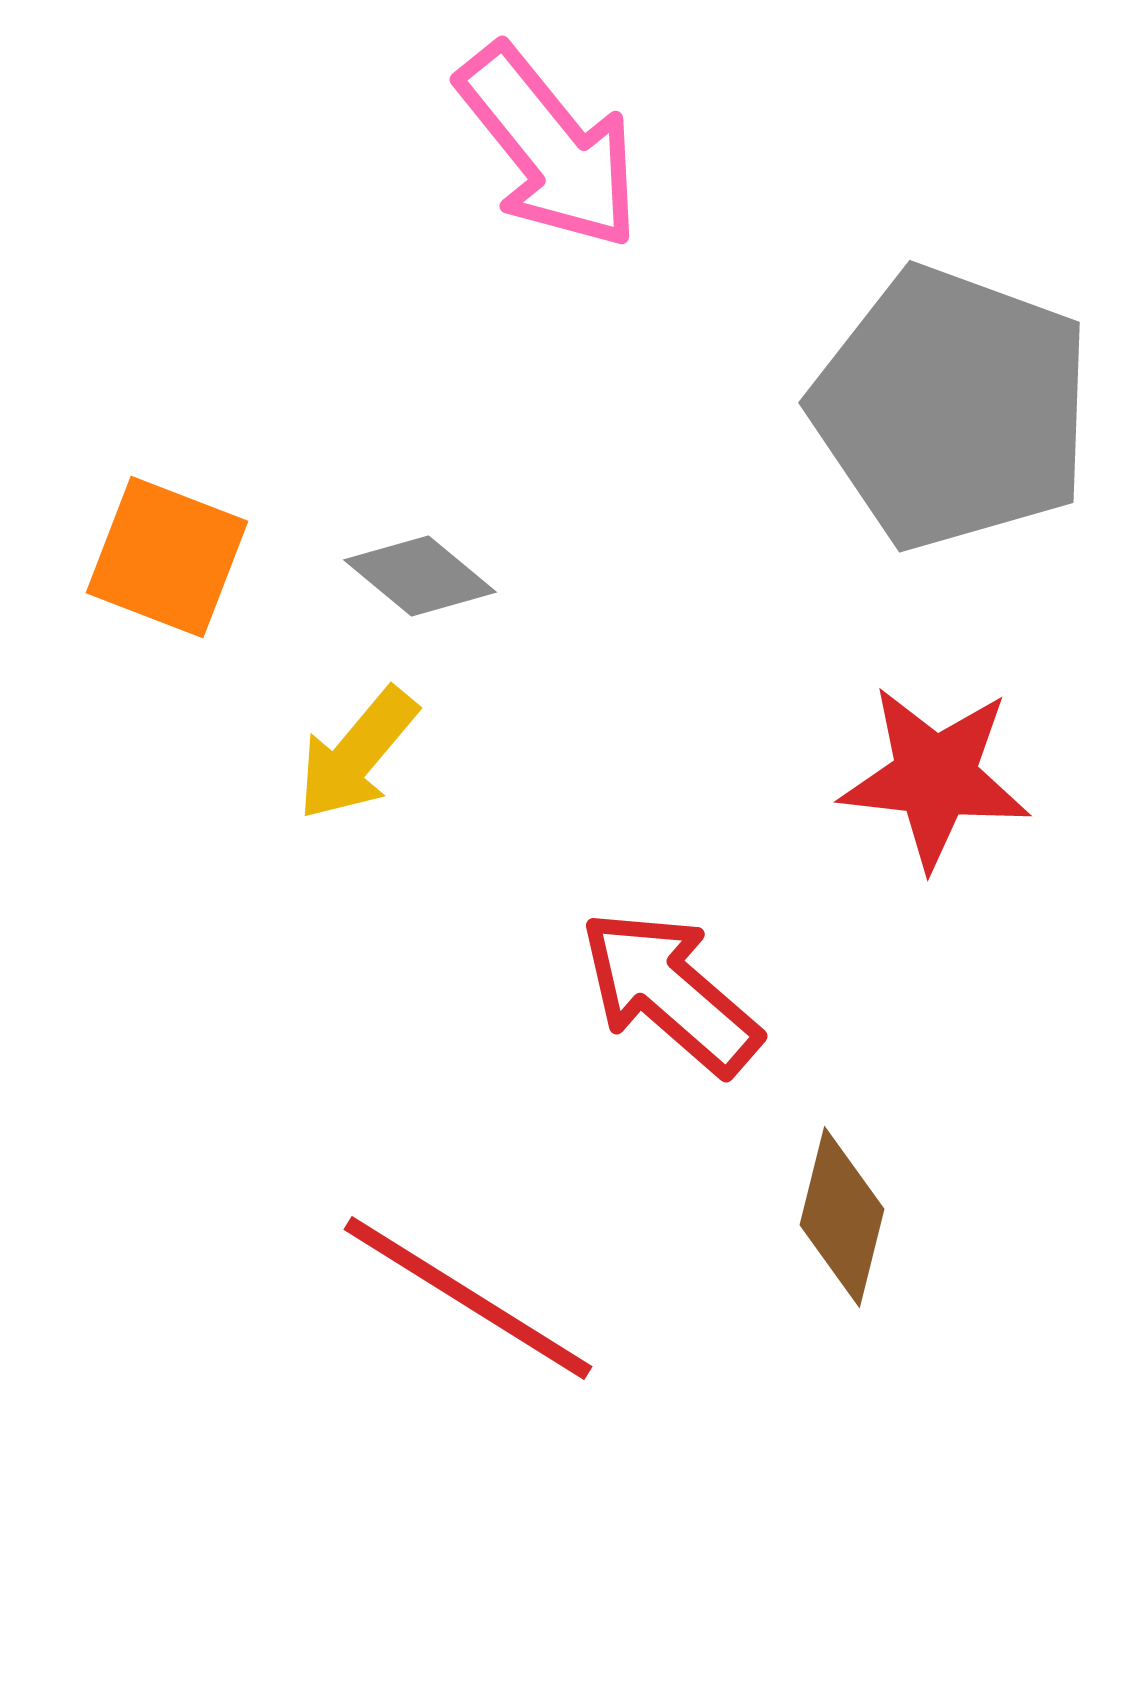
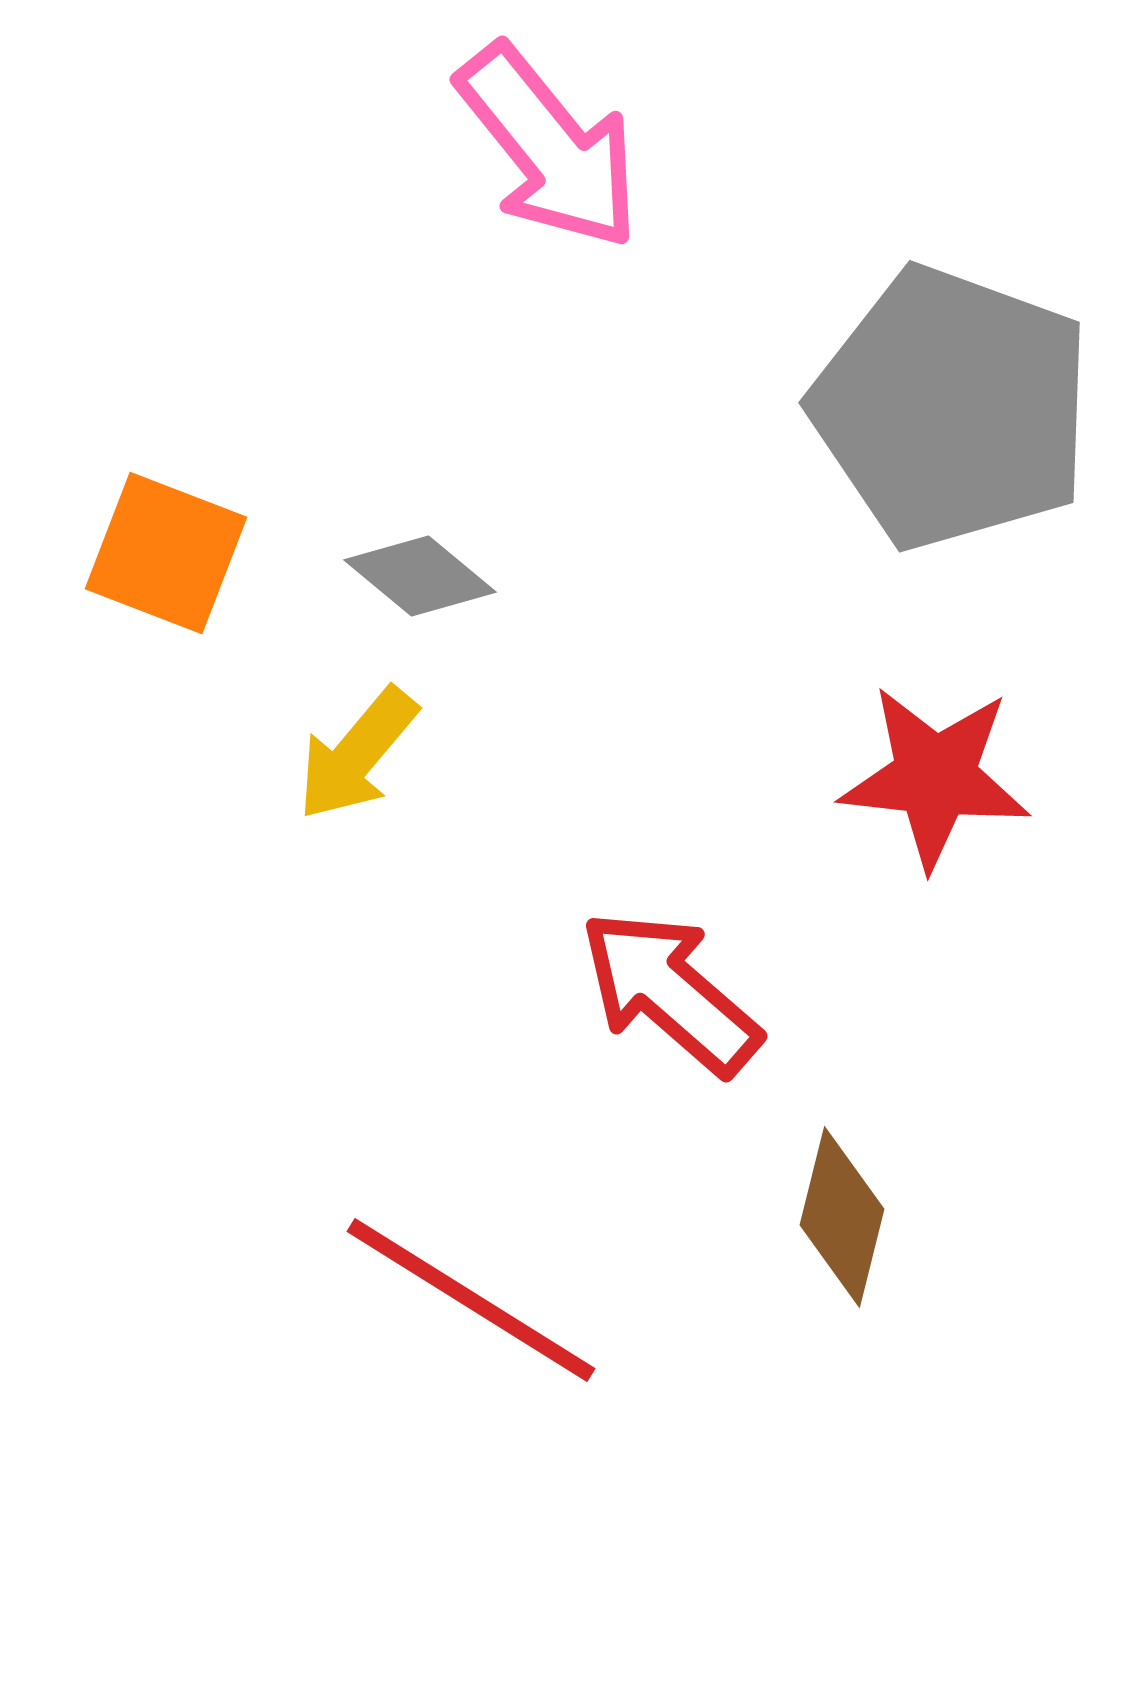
orange square: moved 1 px left, 4 px up
red line: moved 3 px right, 2 px down
